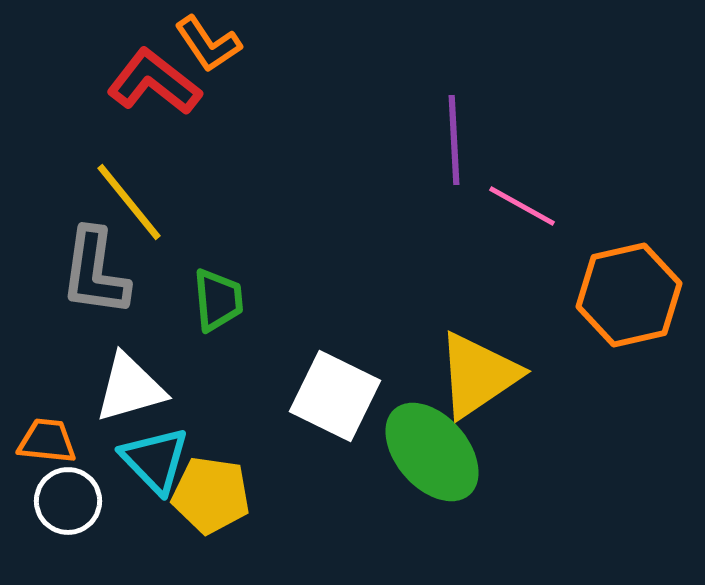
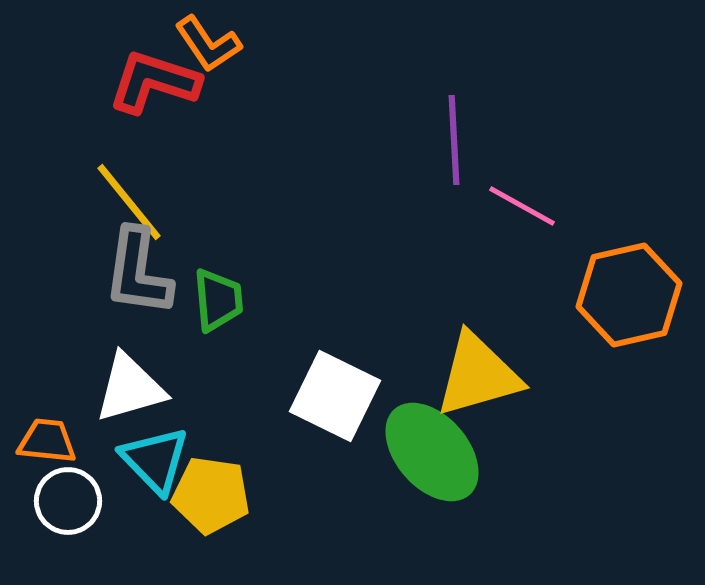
red L-shape: rotated 20 degrees counterclockwise
gray L-shape: moved 43 px right
yellow triangle: rotated 18 degrees clockwise
